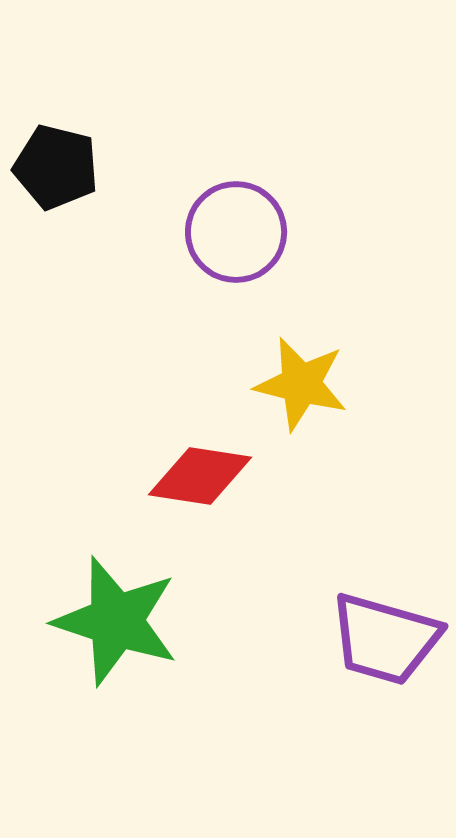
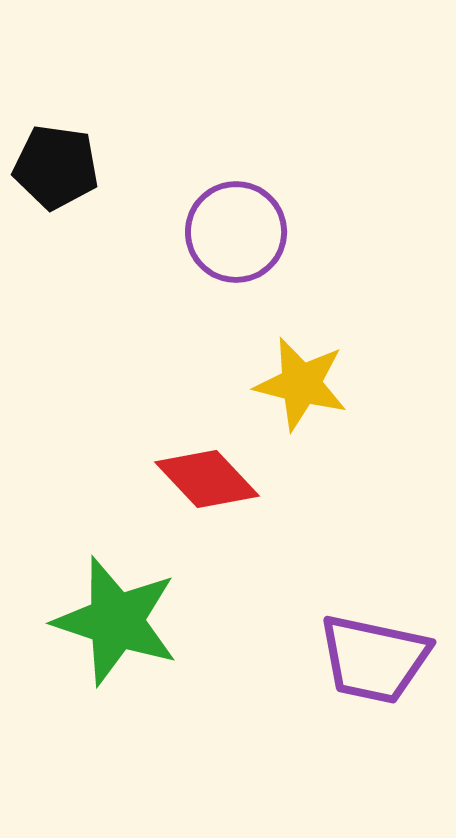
black pentagon: rotated 6 degrees counterclockwise
red diamond: moved 7 px right, 3 px down; rotated 38 degrees clockwise
purple trapezoid: moved 11 px left, 20 px down; rotated 4 degrees counterclockwise
